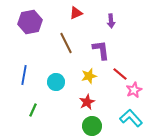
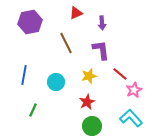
purple arrow: moved 9 px left, 2 px down
